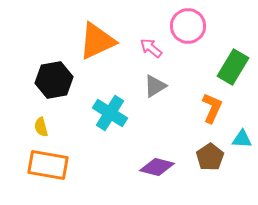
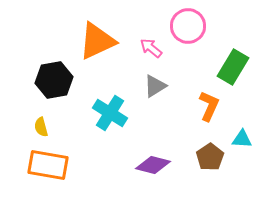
orange L-shape: moved 3 px left, 2 px up
purple diamond: moved 4 px left, 2 px up
